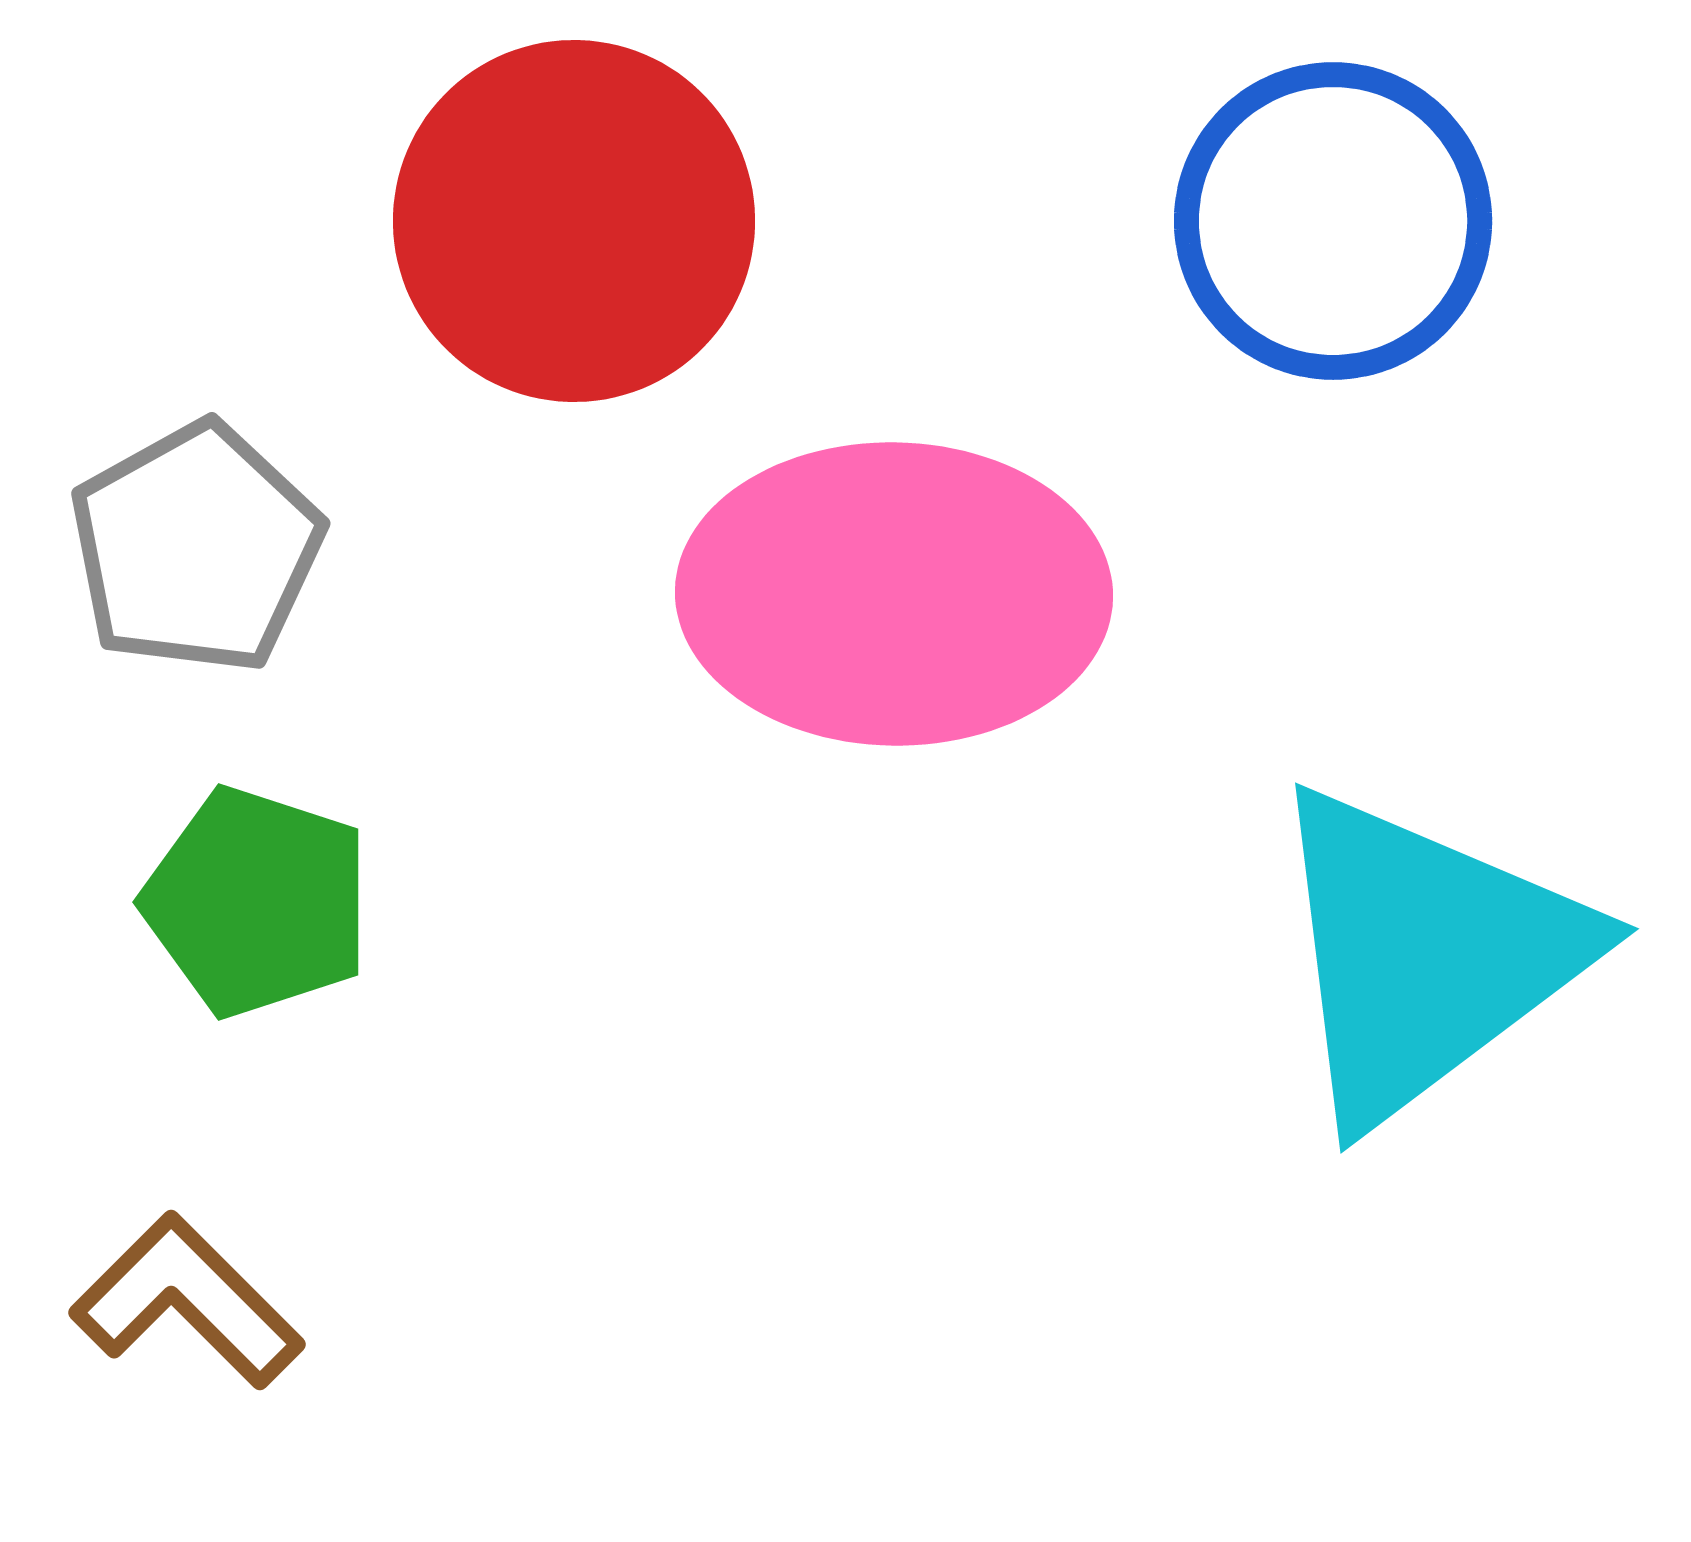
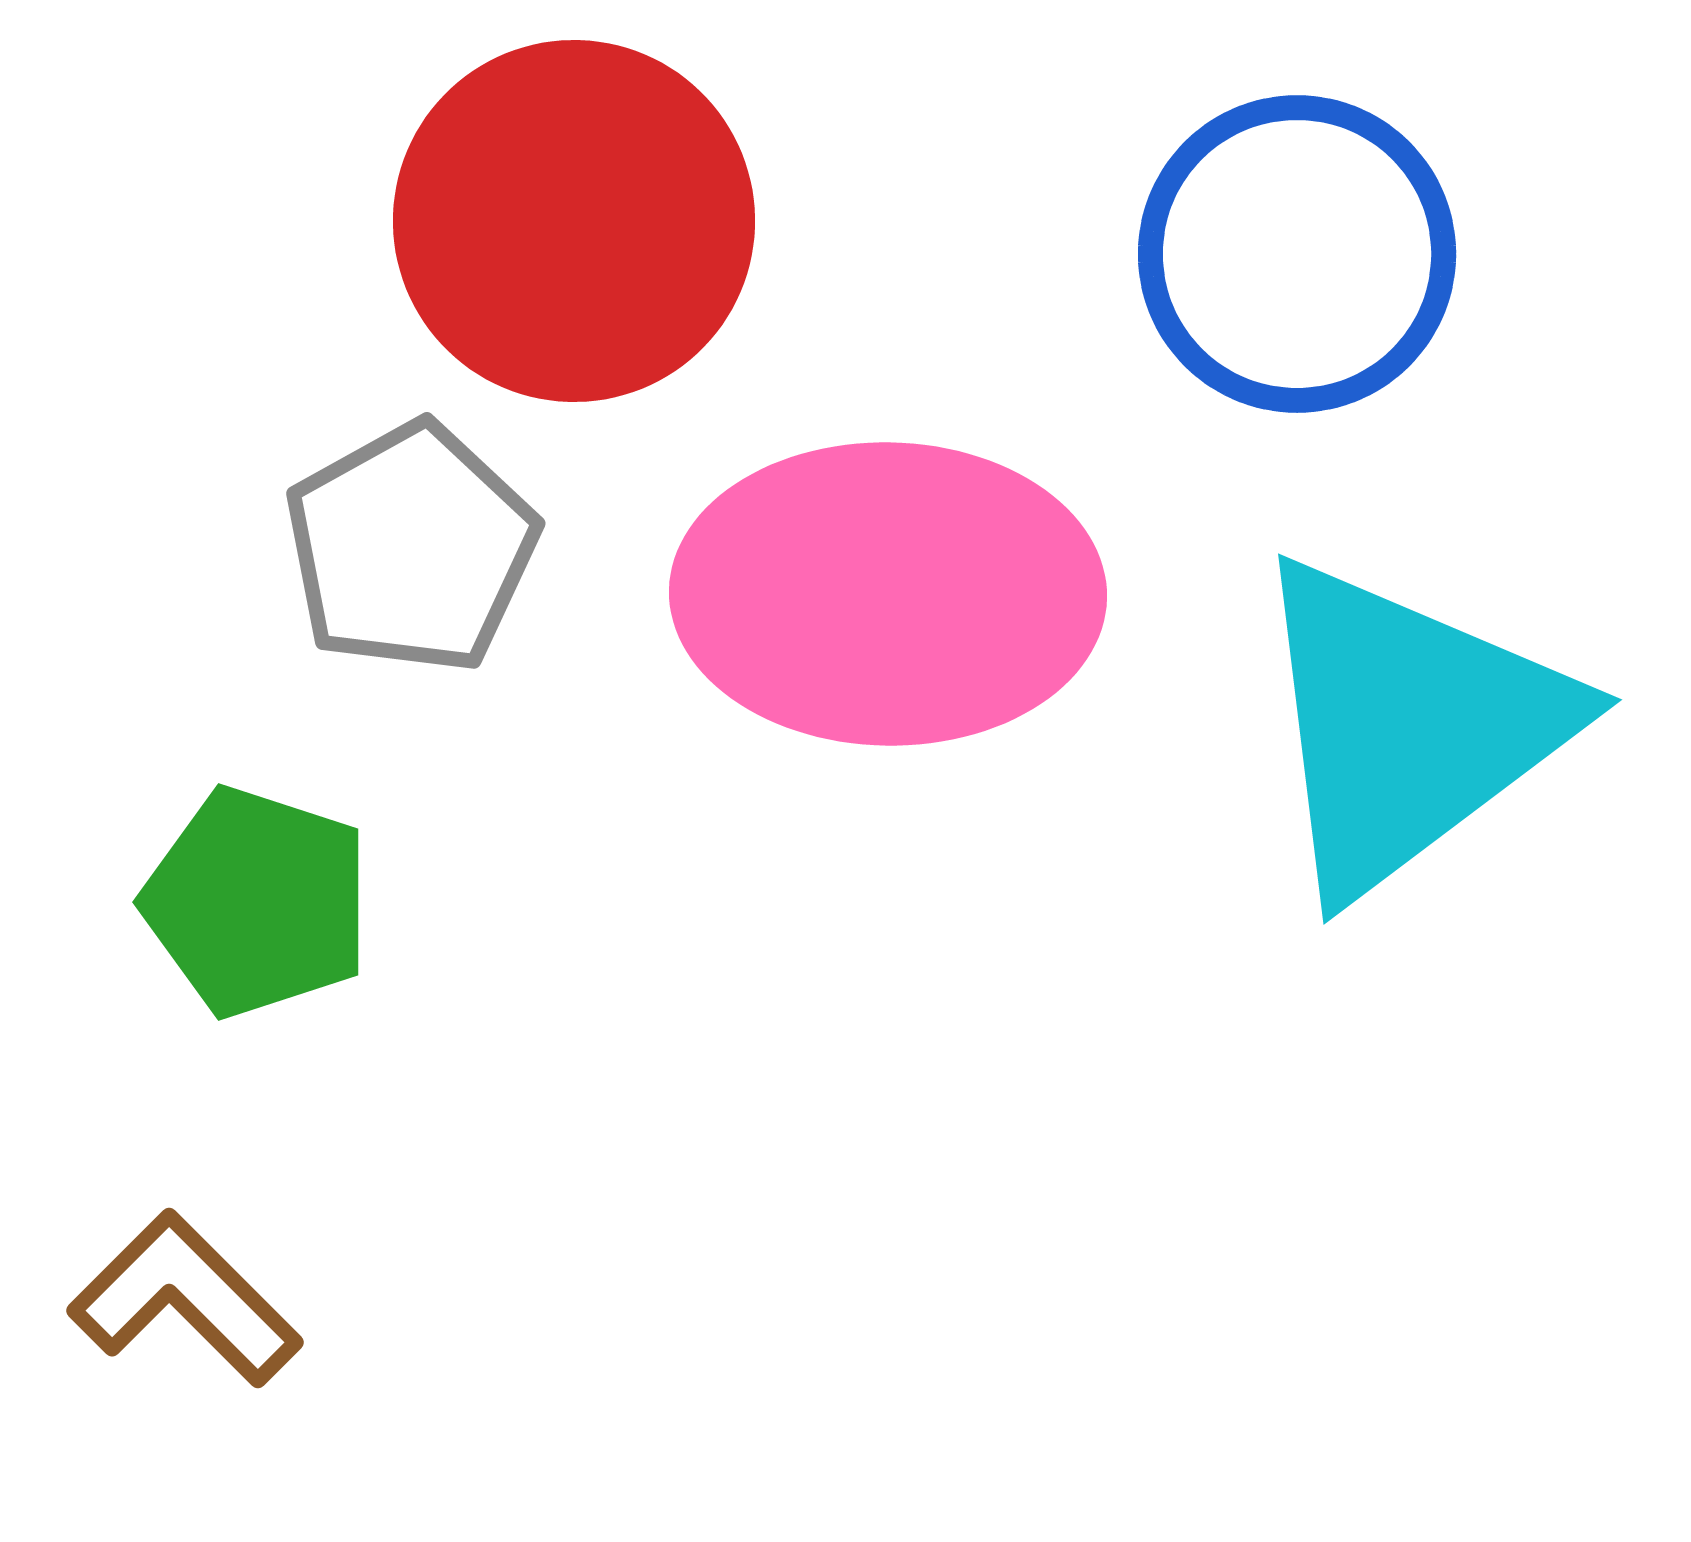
blue circle: moved 36 px left, 33 px down
gray pentagon: moved 215 px right
pink ellipse: moved 6 px left
cyan triangle: moved 17 px left, 229 px up
brown L-shape: moved 2 px left, 2 px up
